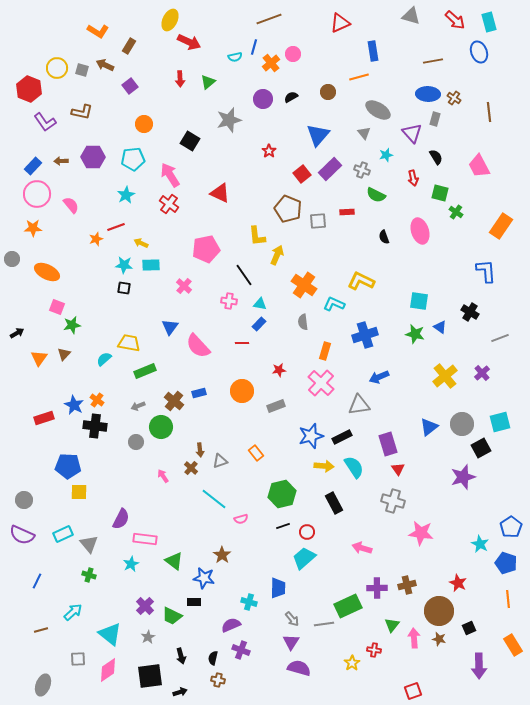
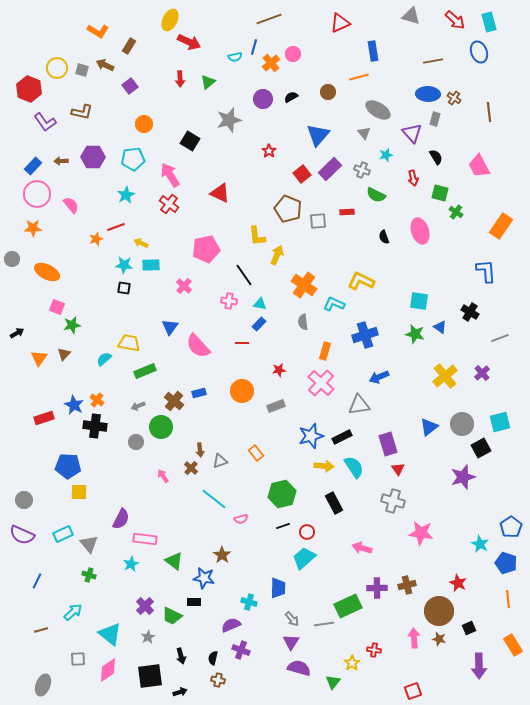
green triangle at (392, 625): moved 59 px left, 57 px down
